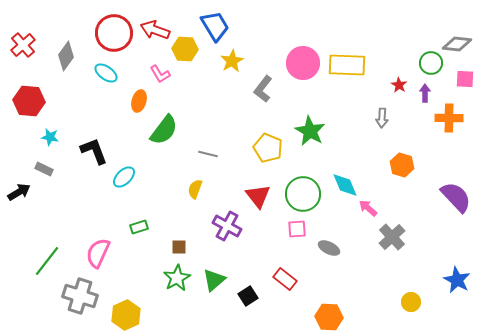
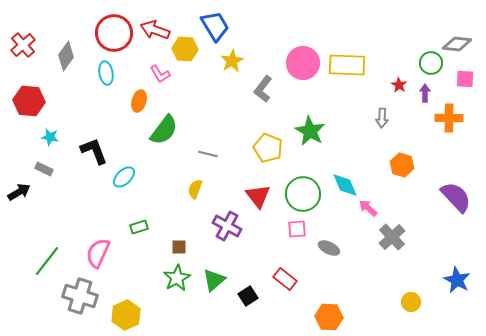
cyan ellipse at (106, 73): rotated 45 degrees clockwise
